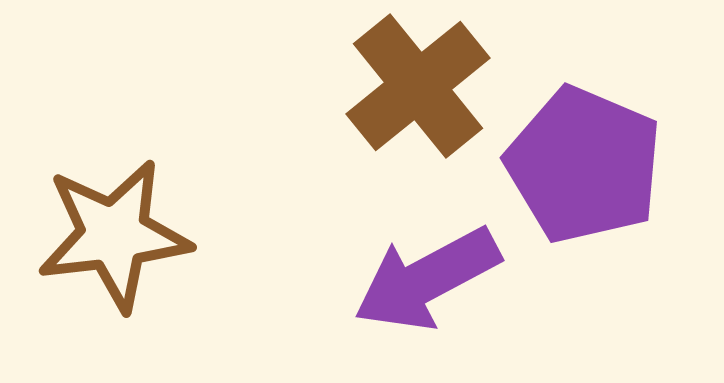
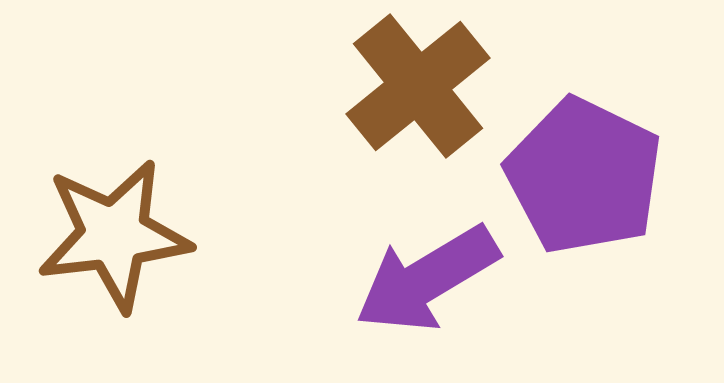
purple pentagon: moved 11 px down; rotated 3 degrees clockwise
purple arrow: rotated 3 degrees counterclockwise
